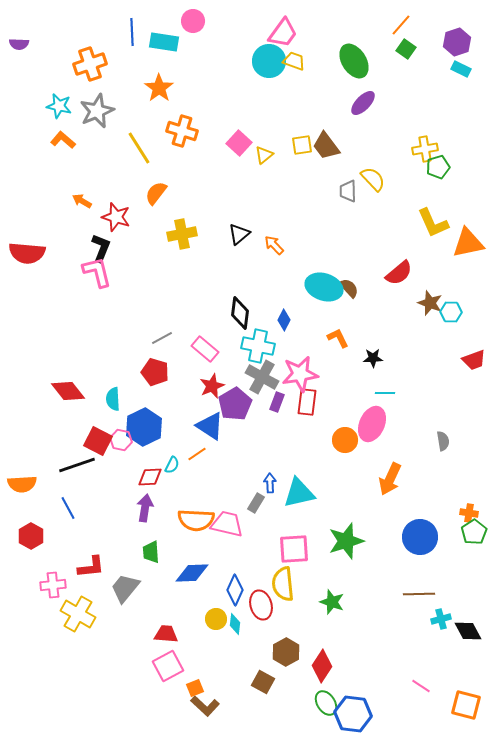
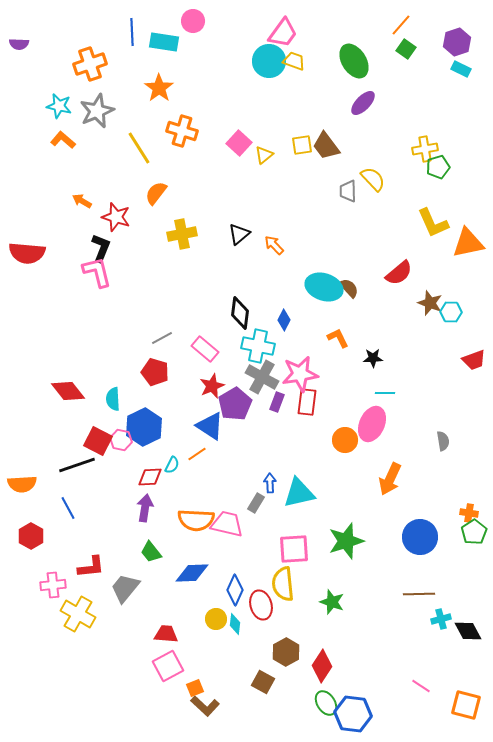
green trapezoid at (151, 552): rotated 35 degrees counterclockwise
